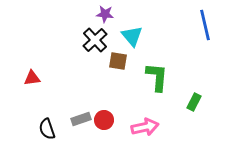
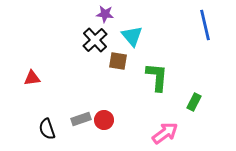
pink arrow: moved 20 px right, 6 px down; rotated 24 degrees counterclockwise
